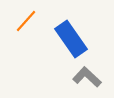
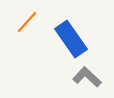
orange line: moved 1 px right, 1 px down
